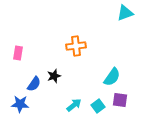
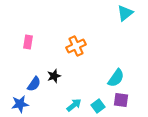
cyan triangle: rotated 18 degrees counterclockwise
orange cross: rotated 18 degrees counterclockwise
pink rectangle: moved 10 px right, 11 px up
cyan semicircle: moved 4 px right, 1 px down
purple square: moved 1 px right
blue star: rotated 12 degrees counterclockwise
